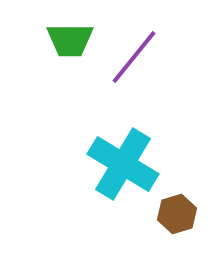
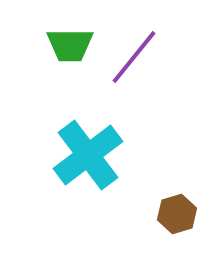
green trapezoid: moved 5 px down
cyan cross: moved 35 px left, 9 px up; rotated 22 degrees clockwise
